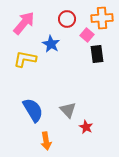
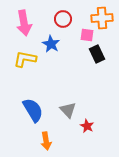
red circle: moved 4 px left
pink arrow: rotated 130 degrees clockwise
pink square: rotated 32 degrees counterclockwise
black rectangle: rotated 18 degrees counterclockwise
red star: moved 1 px right, 1 px up
